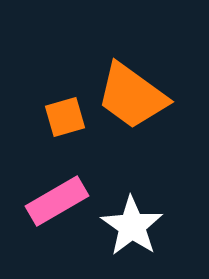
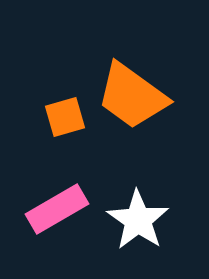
pink rectangle: moved 8 px down
white star: moved 6 px right, 6 px up
